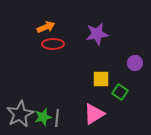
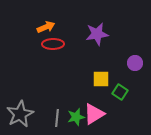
green star: moved 33 px right
